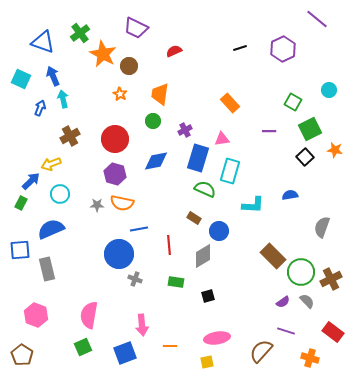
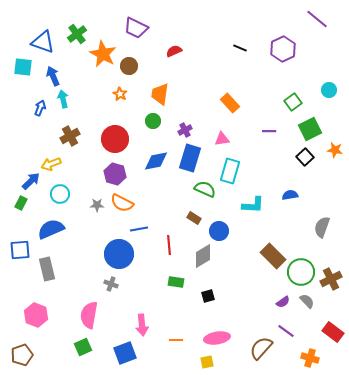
green cross at (80, 33): moved 3 px left, 1 px down
black line at (240, 48): rotated 40 degrees clockwise
cyan square at (21, 79): moved 2 px right, 12 px up; rotated 18 degrees counterclockwise
green square at (293, 102): rotated 24 degrees clockwise
blue rectangle at (198, 158): moved 8 px left
orange semicircle at (122, 203): rotated 15 degrees clockwise
gray cross at (135, 279): moved 24 px left, 5 px down
purple line at (286, 331): rotated 18 degrees clockwise
orange line at (170, 346): moved 6 px right, 6 px up
brown semicircle at (261, 351): moved 3 px up
brown pentagon at (22, 355): rotated 20 degrees clockwise
